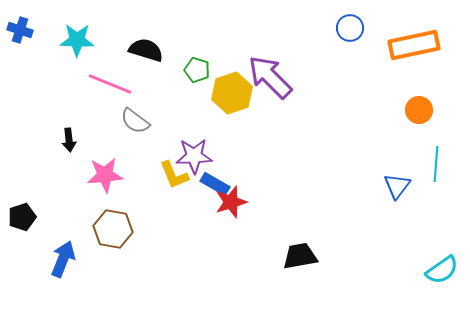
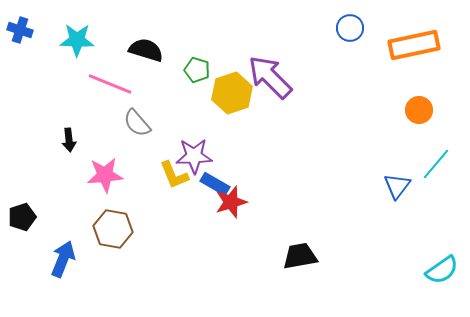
gray semicircle: moved 2 px right, 2 px down; rotated 12 degrees clockwise
cyan line: rotated 36 degrees clockwise
